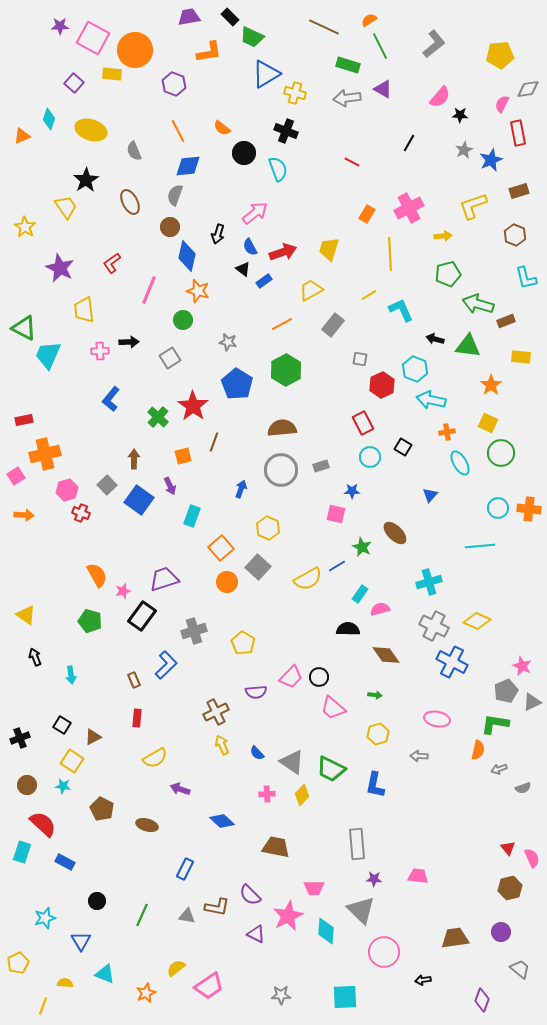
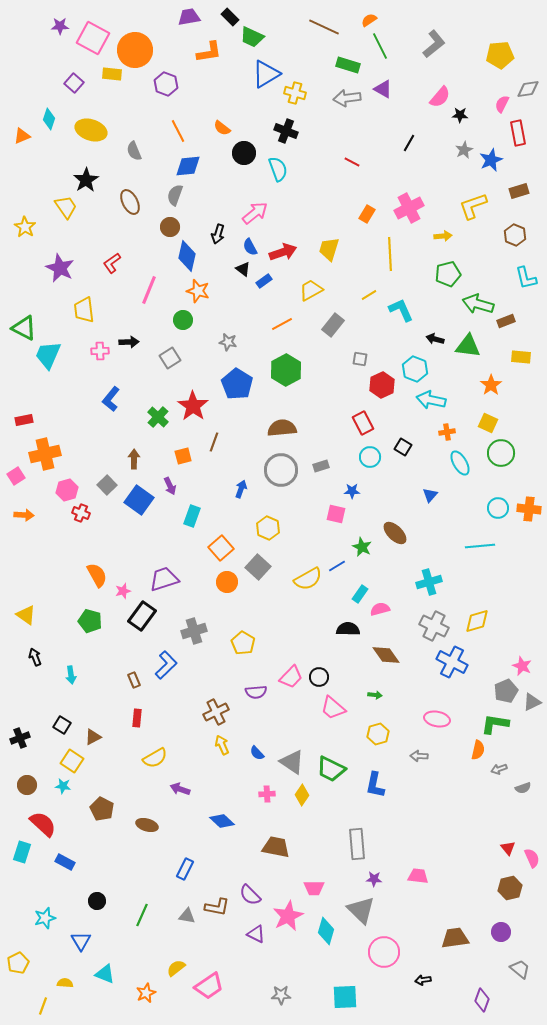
purple hexagon at (174, 84): moved 8 px left
yellow diamond at (477, 621): rotated 40 degrees counterclockwise
yellow diamond at (302, 795): rotated 10 degrees counterclockwise
cyan diamond at (326, 931): rotated 12 degrees clockwise
